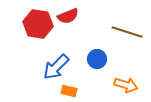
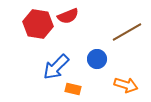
brown line: rotated 48 degrees counterclockwise
orange rectangle: moved 4 px right, 2 px up
